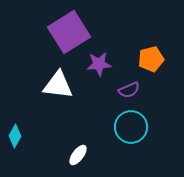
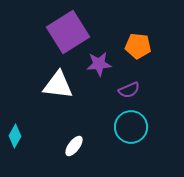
purple square: moved 1 px left
orange pentagon: moved 13 px left, 13 px up; rotated 20 degrees clockwise
white ellipse: moved 4 px left, 9 px up
